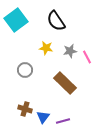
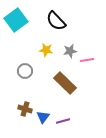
black semicircle: rotated 10 degrees counterclockwise
yellow star: moved 2 px down
pink line: moved 3 px down; rotated 72 degrees counterclockwise
gray circle: moved 1 px down
